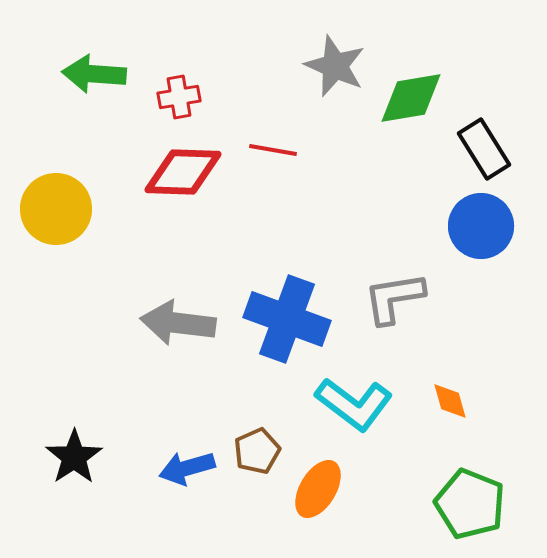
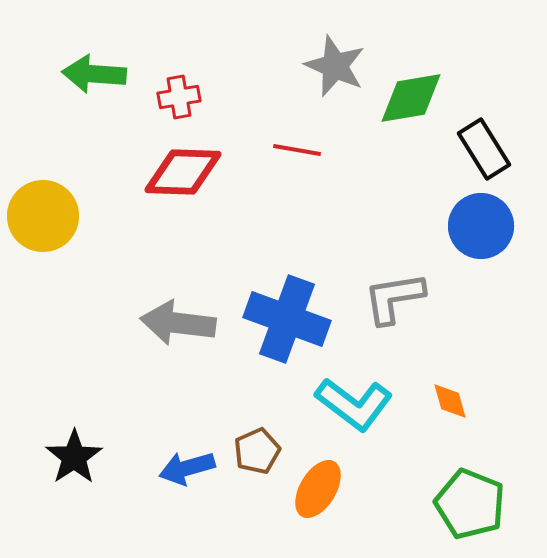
red line: moved 24 px right
yellow circle: moved 13 px left, 7 px down
